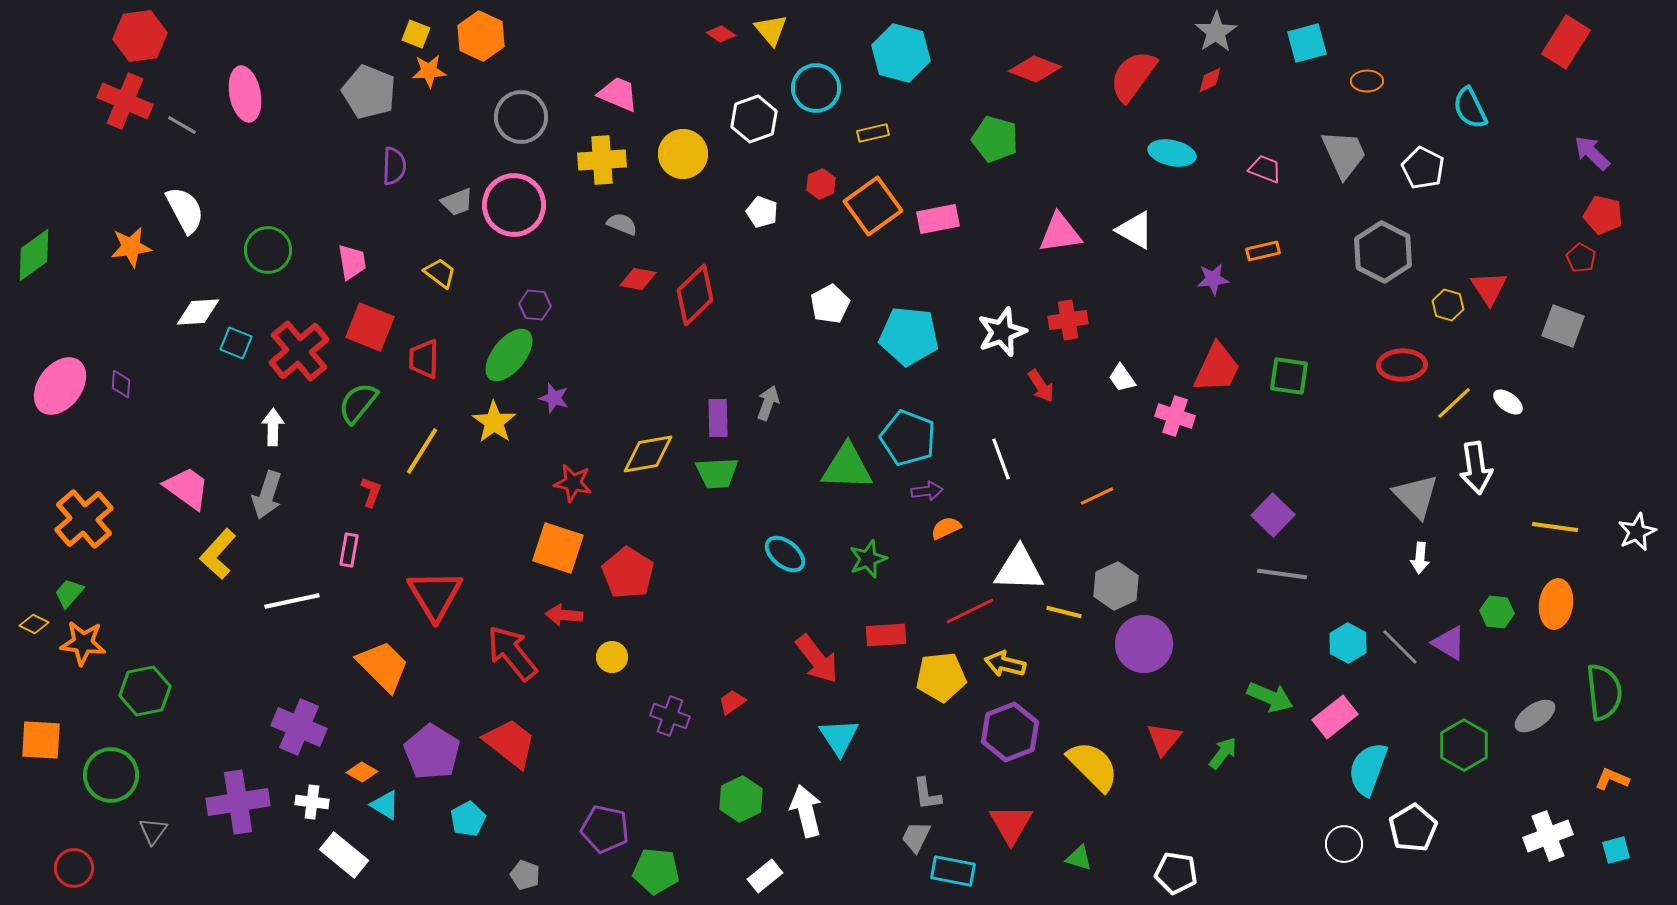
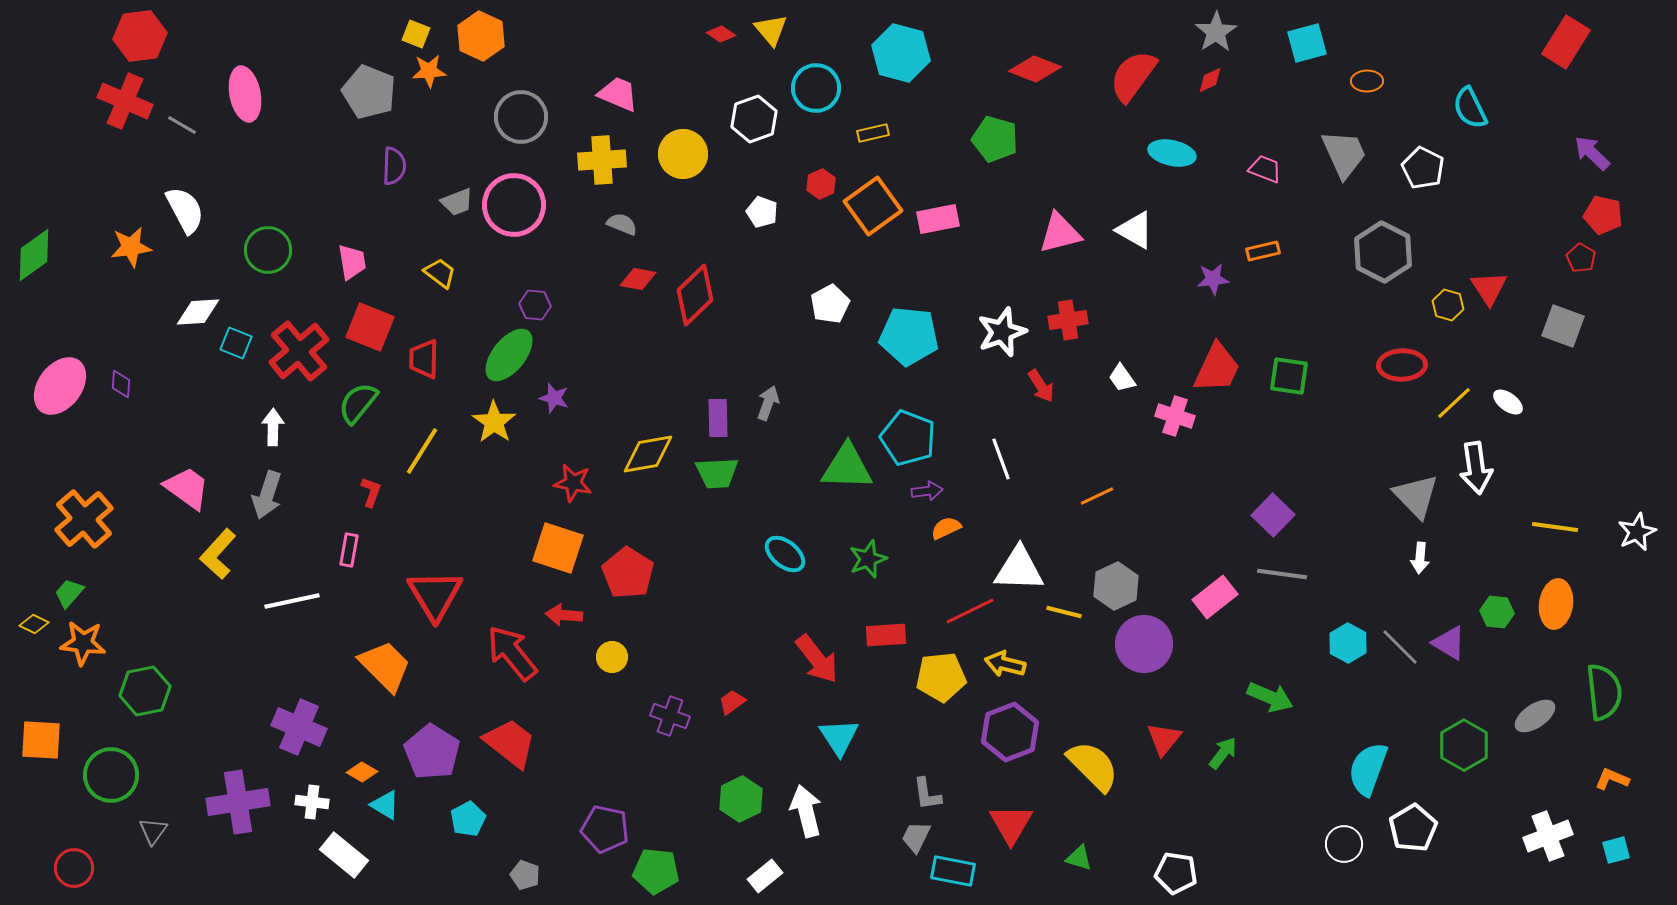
pink triangle at (1060, 233): rotated 6 degrees counterclockwise
orange trapezoid at (383, 666): moved 2 px right
pink rectangle at (1335, 717): moved 120 px left, 120 px up
